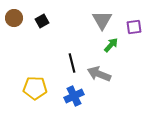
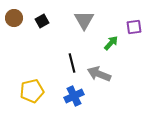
gray triangle: moved 18 px left
green arrow: moved 2 px up
yellow pentagon: moved 3 px left, 3 px down; rotated 15 degrees counterclockwise
